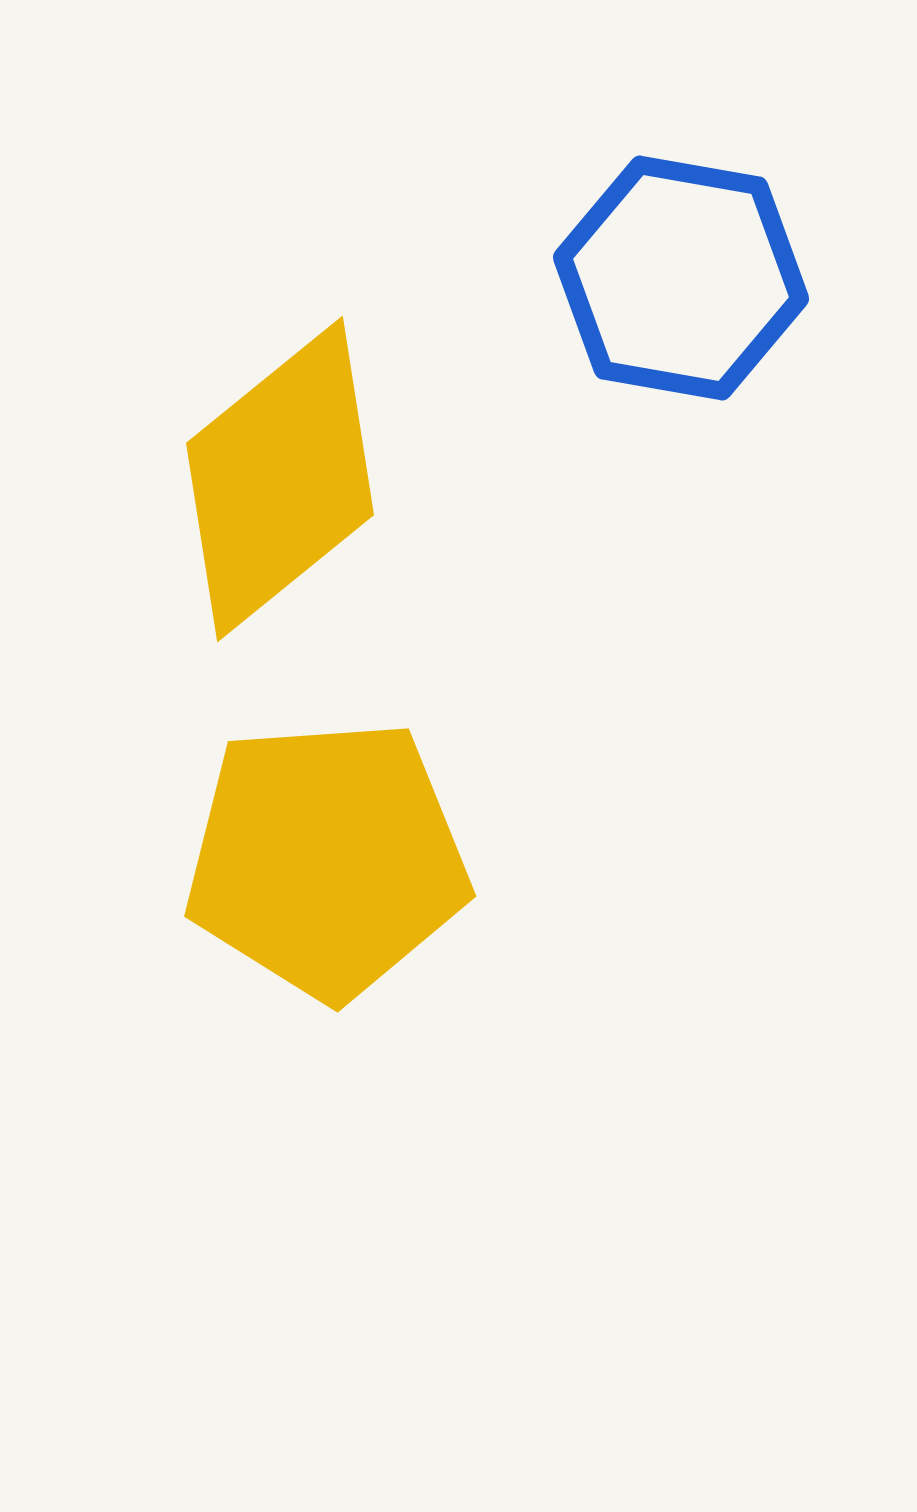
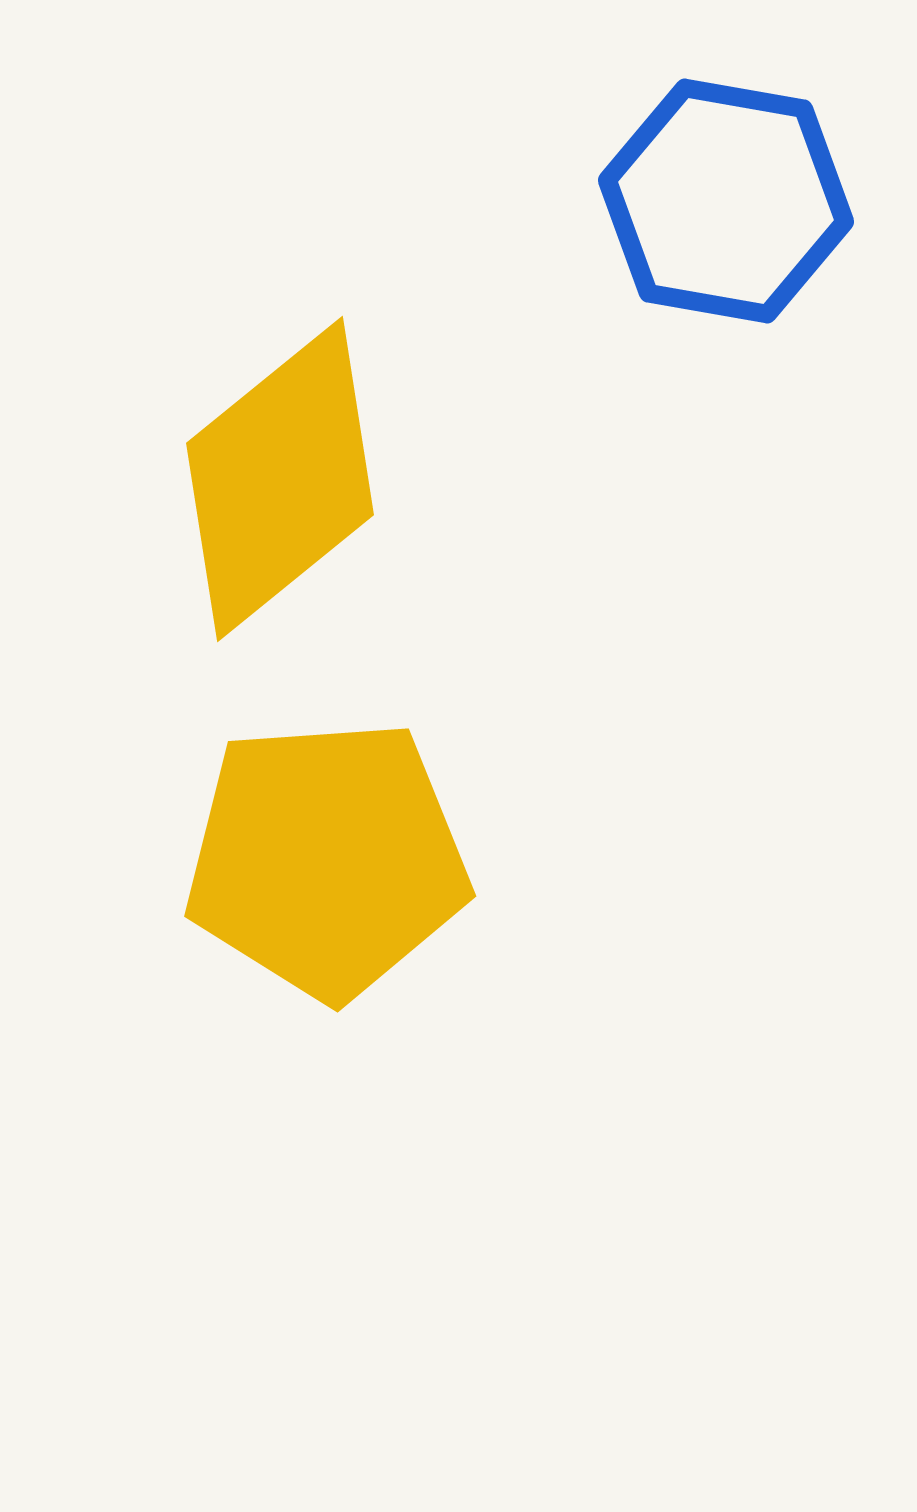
blue hexagon: moved 45 px right, 77 px up
